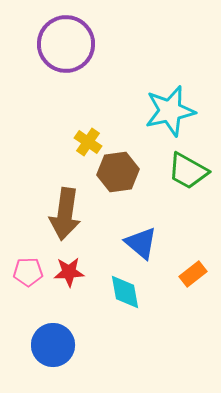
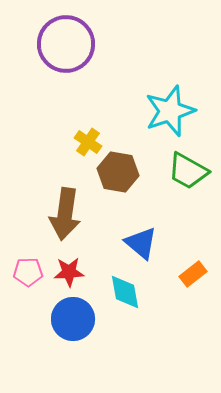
cyan star: rotated 6 degrees counterclockwise
brown hexagon: rotated 18 degrees clockwise
blue circle: moved 20 px right, 26 px up
